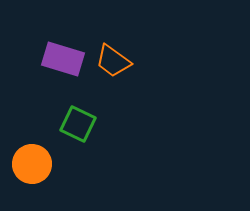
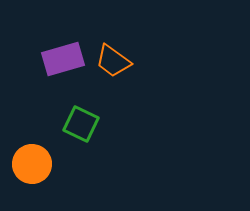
purple rectangle: rotated 33 degrees counterclockwise
green square: moved 3 px right
